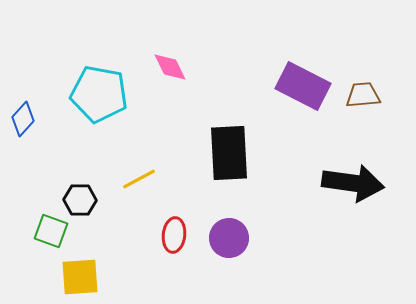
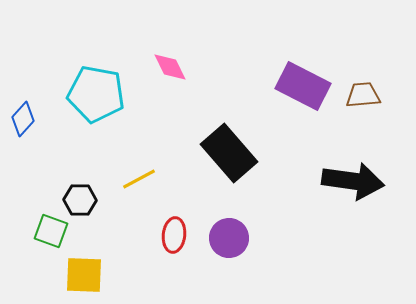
cyan pentagon: moved 3 px left
black rectangle: rotated 38 degrees counterclockwise
black arrow: moved 2 px up
yellow square: moved 4 px right, 2 px up; rotated 6 degrees clockwise
